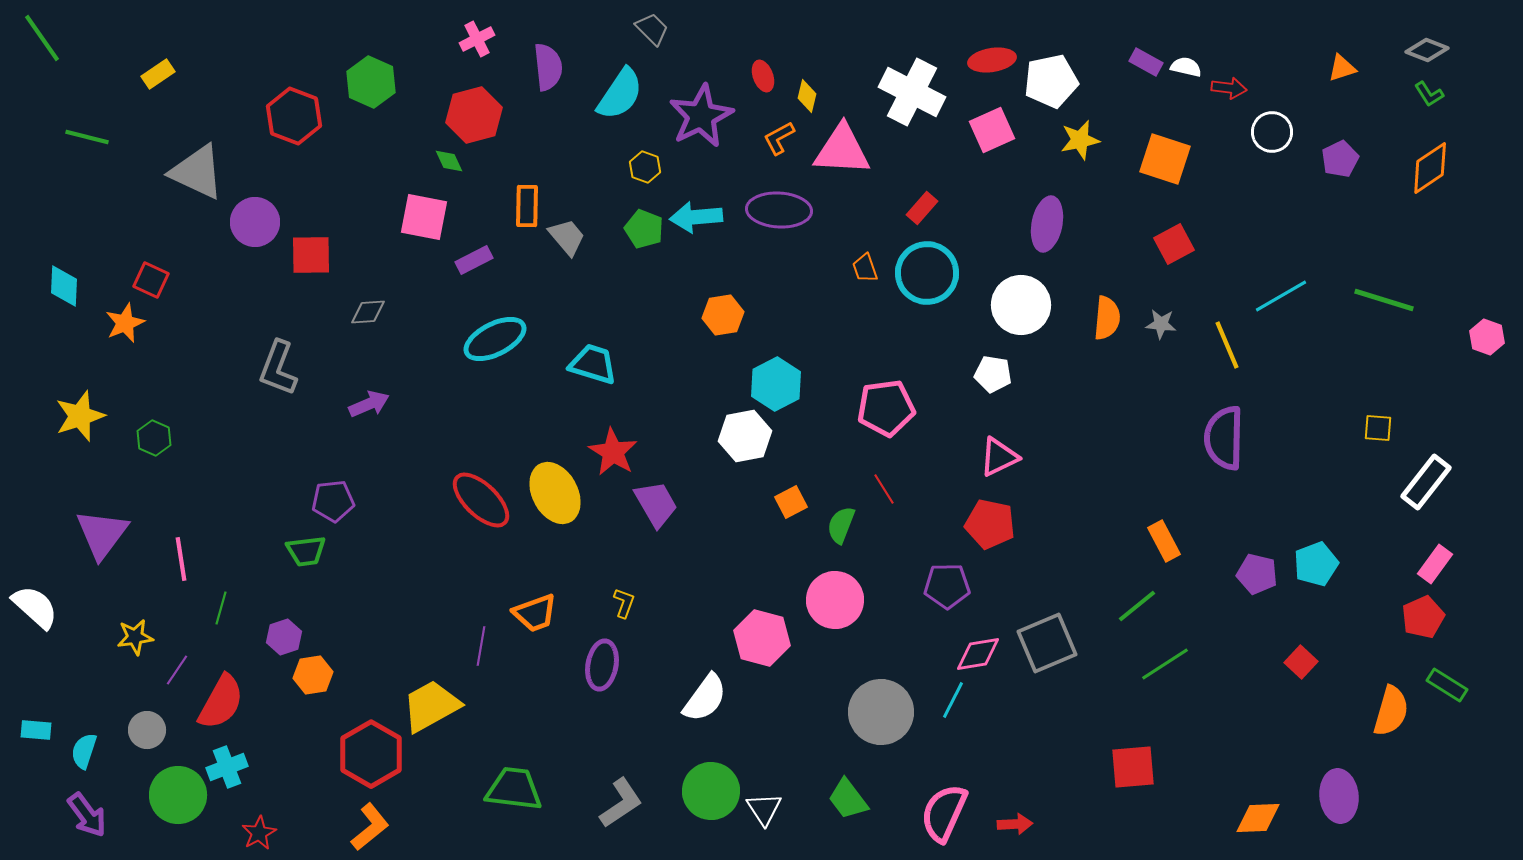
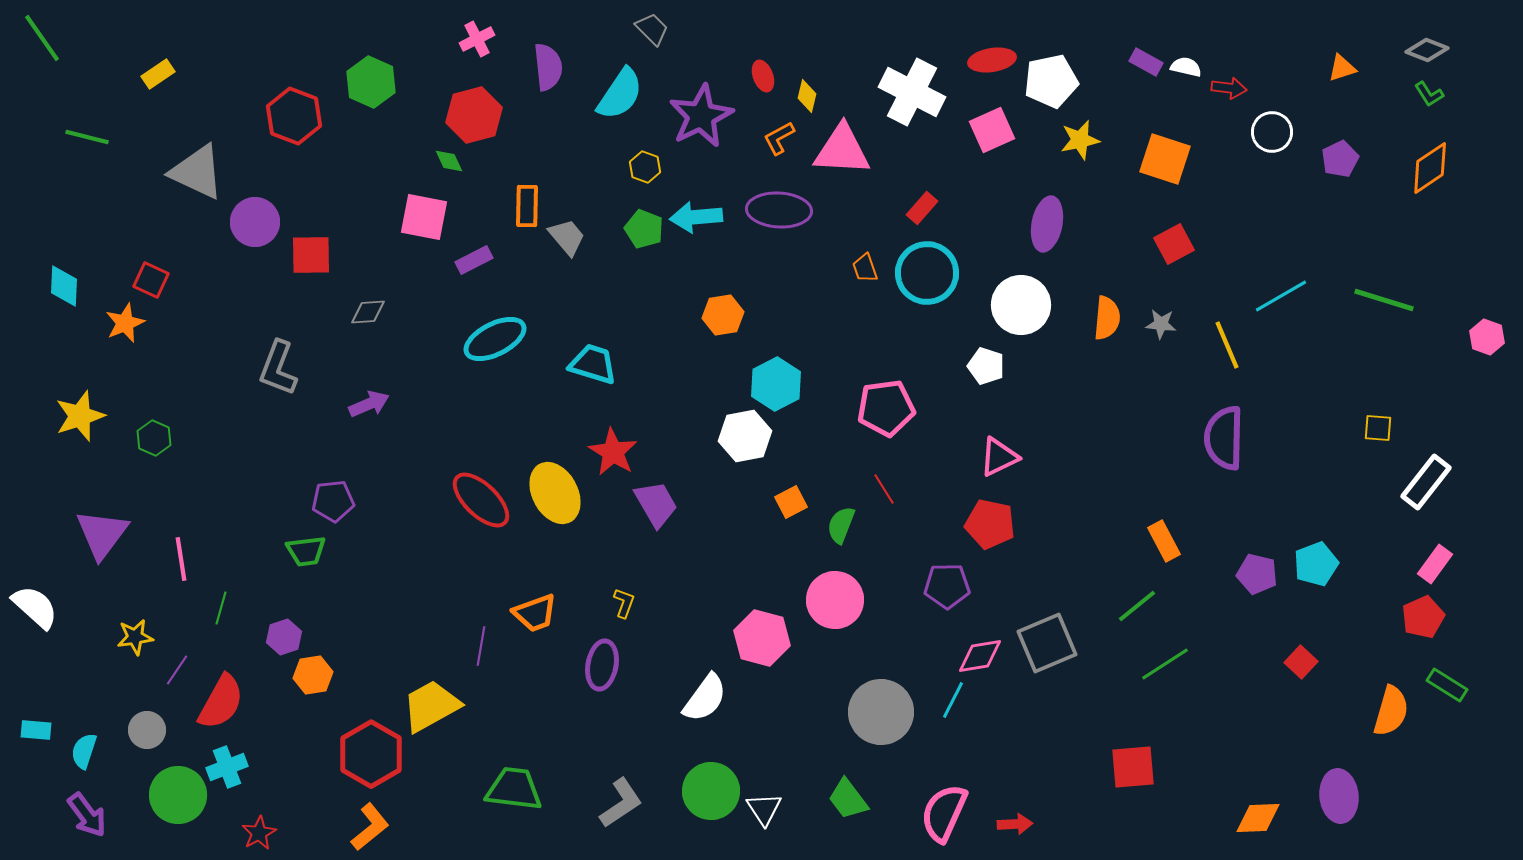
white pentagon at (993, 374): moved 7 px left, 8 px up; rotated 9 degrees clockwise
pink diamond at (978, 654): moved 2 px right, 2 px down
